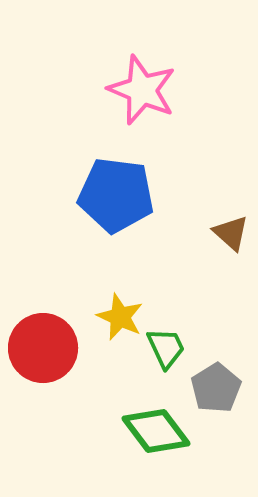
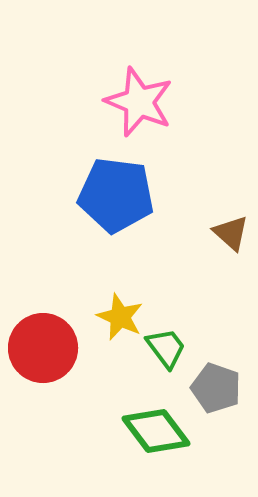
pink star: moved 3 px left, 12 px down
green trapezoid: rotated 12 degrees counterclockwise
gray pentagon: rotated 21 degrees counterclockwise
